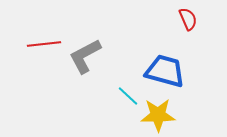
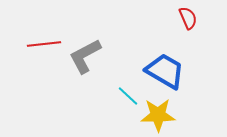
red semicircle: moved 1 px up
blue trapezoid: rotated 15 degrees clockwise
